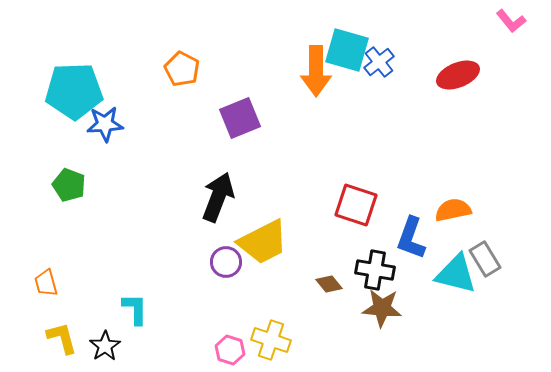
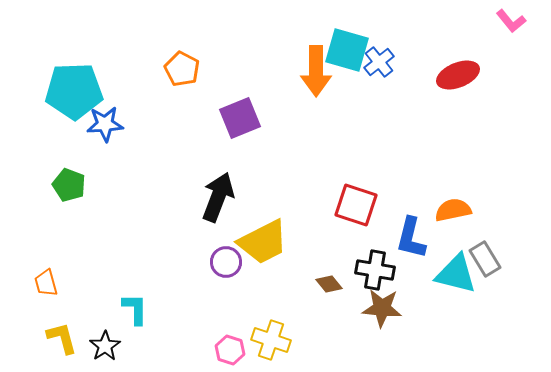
blue L-shape: rotated 6 degrees counterclockwise
